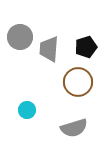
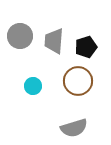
gray circle: moved 1 px up
gray trapezoid: moved 5 px right, 8 px up
brown circle: moved 1 px up
cyan circle: moved 6 px right, 24 px up
